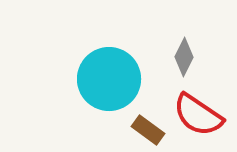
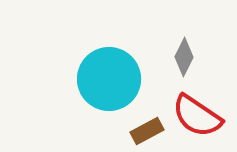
red semicircle: moved 1 px left, 1 px down
brown rectangle: moved 1 px left, 1 px down; rotated 64 degrees counterclockwise
